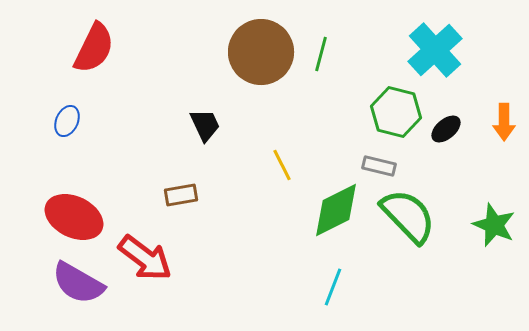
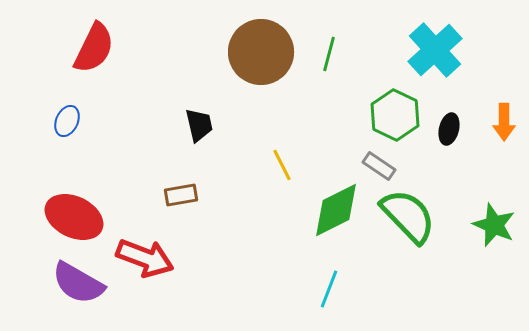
green line: moved 8 px right
green hexagon: moved 1 px left, 3 px down; rotated 12 degrees clockwise
black trapezoid: moved 6 px left; rotated 12 degrees clockwise
black ellipse: moved 3 px right; rotated 36 degrees counterclockwise
gray rectangle: rotated 20 degrees clockwise
red arrow: rotated 16 degrees counterclockwise
cyan line: moved 4 px left, 2 px down
